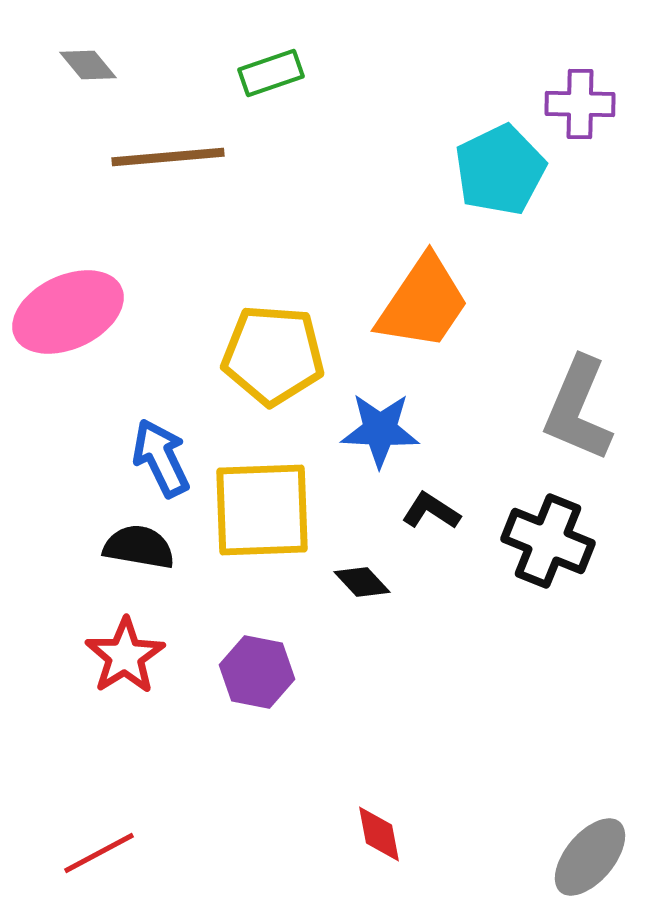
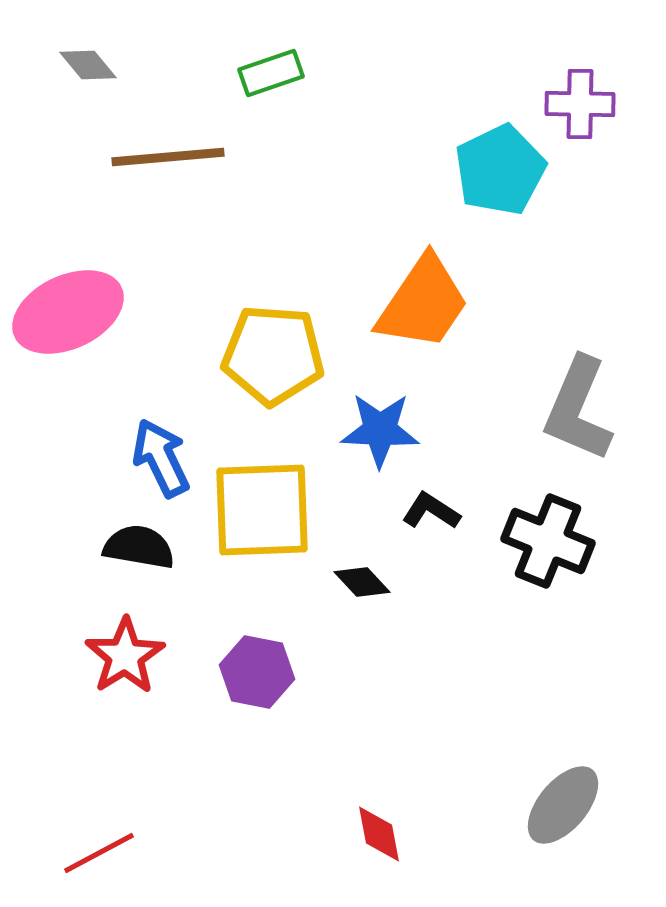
gray ellipse: moved 27 px left, 52 px up
